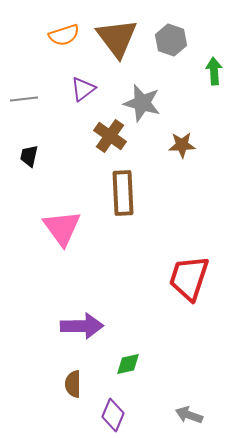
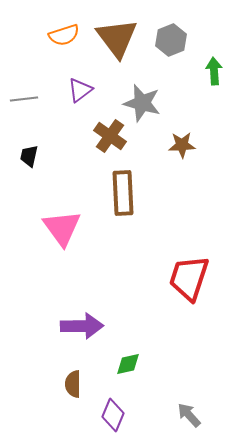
gray hexagon: rotated 20 degrees clockwise
purple triangle: moved 3 px left, 1 px down
gray arrow: rotated 28 degrees clockwise
